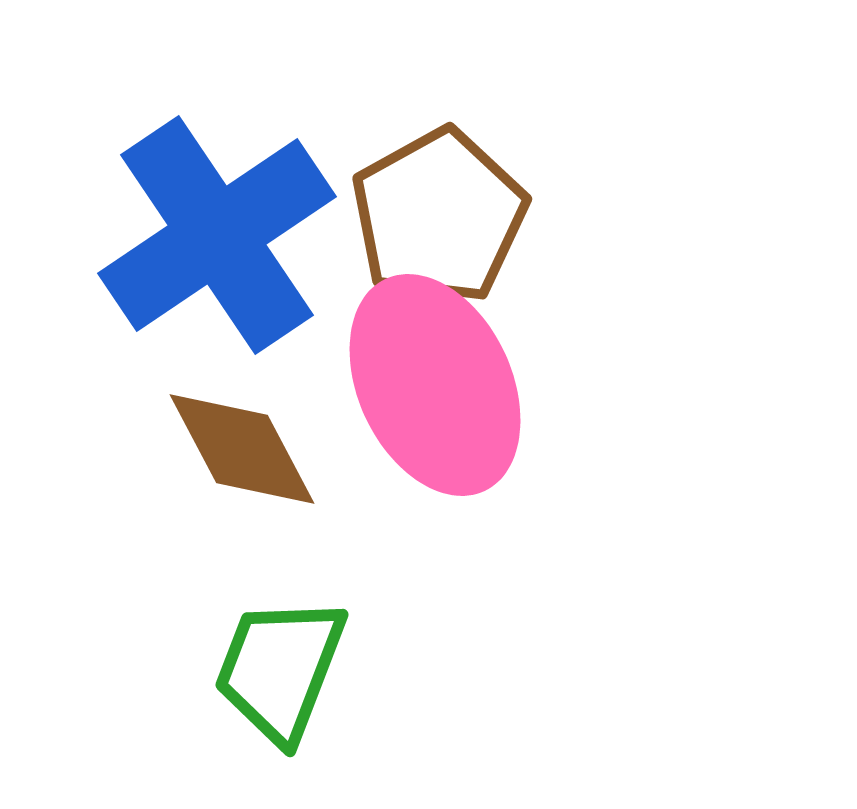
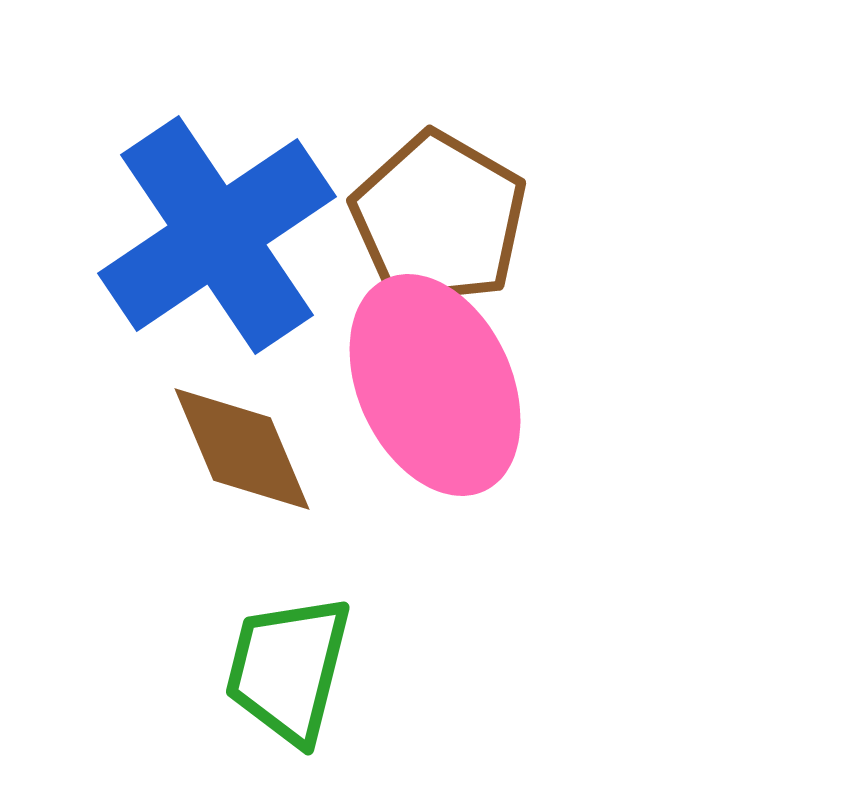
brown pentagon: moved 3 px down; rotated 13 degrees counterclockwise
brown diamond: rotated 5 degrees clockwise
green trapezoid: moved 8 px right; rotated 7 degrees counterclockwise
